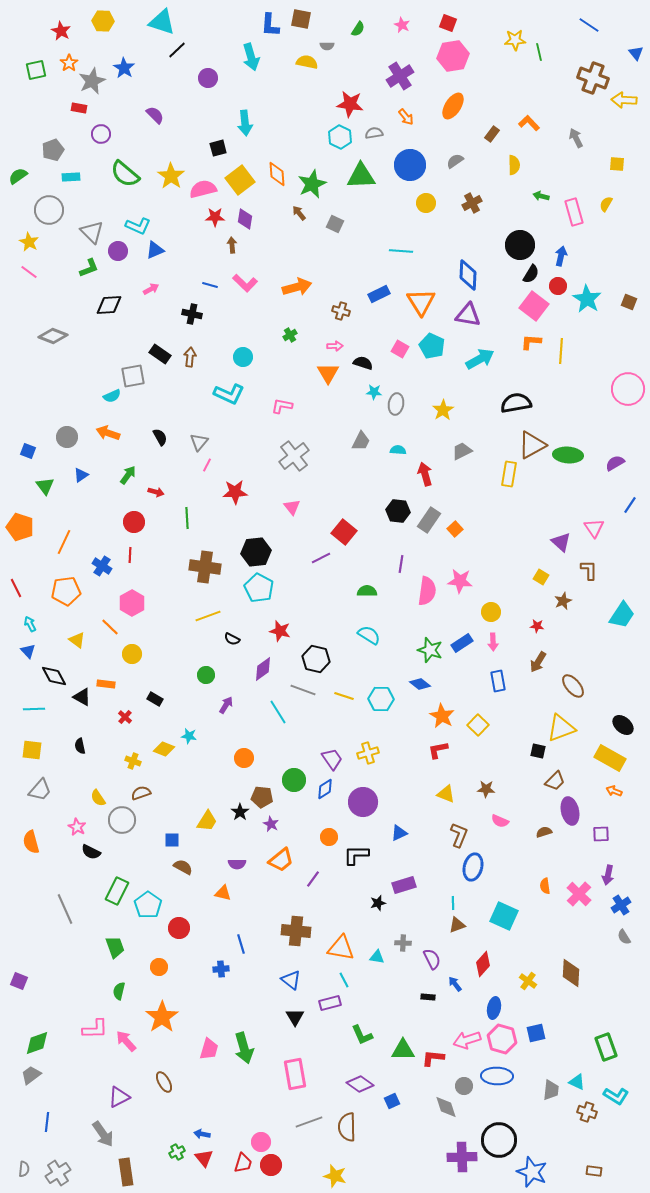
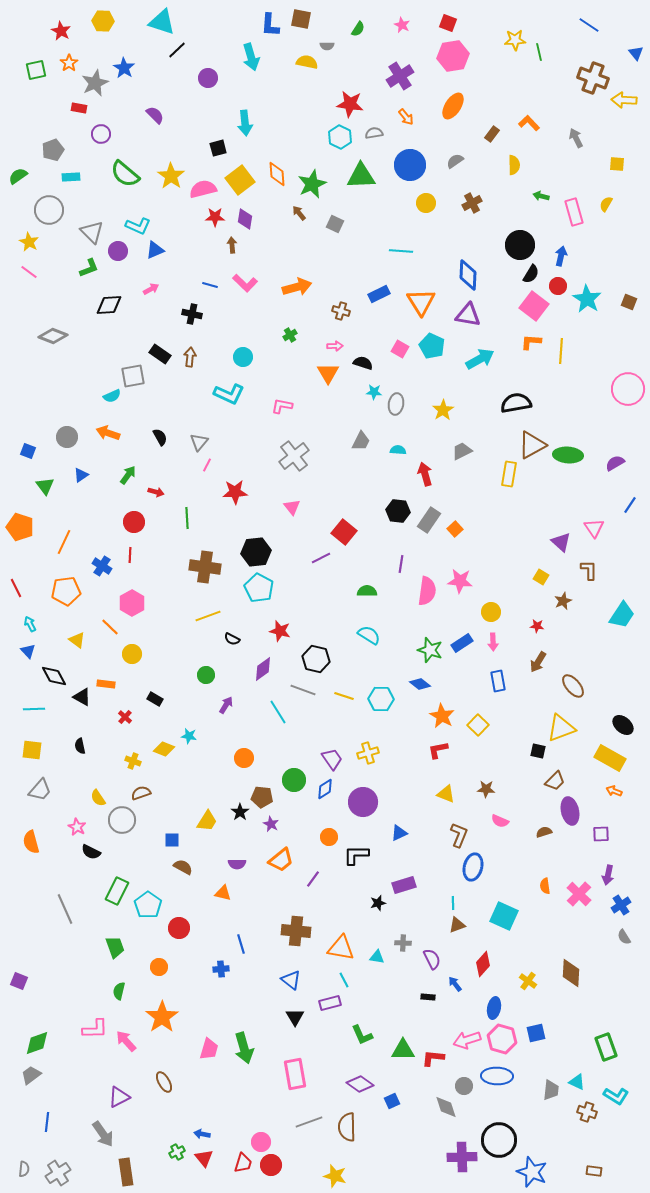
gray star at (92, 81): moved 3 px right, 2 px down
